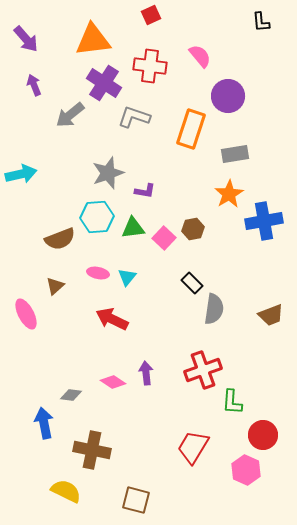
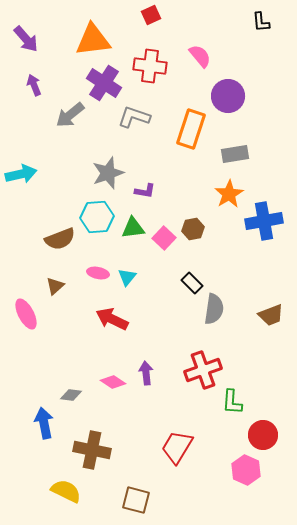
red trapezoid at (193, 447): moved 16 px left
